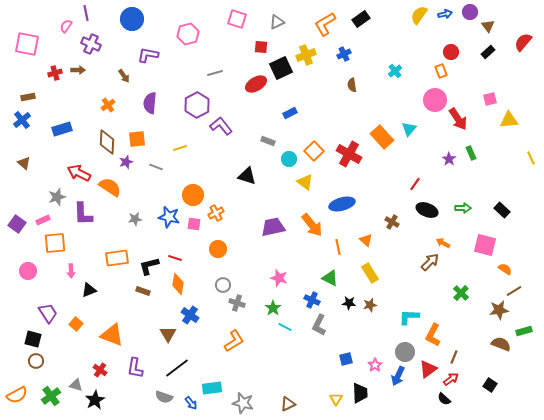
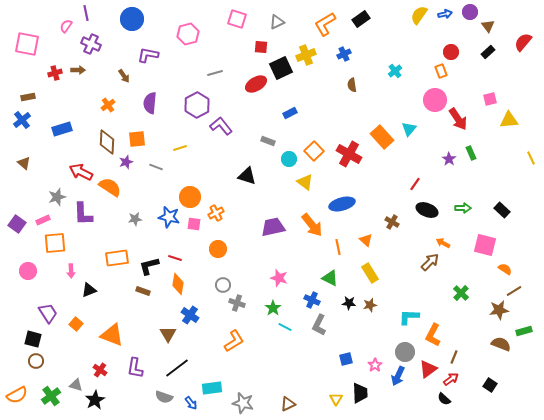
red arrow at (79, 173): moved 2 px right, 1 px up
orange circle at (193, 195): moved 3 px left, 2 px down
